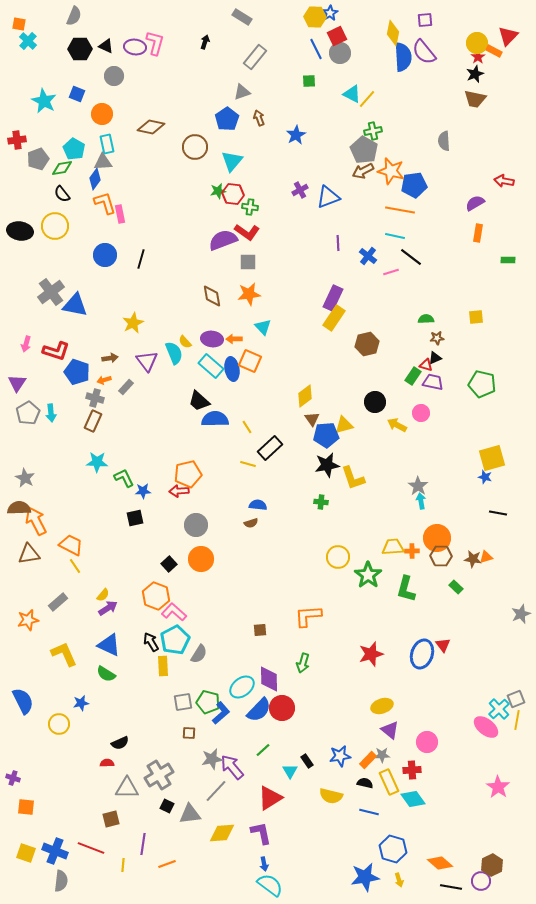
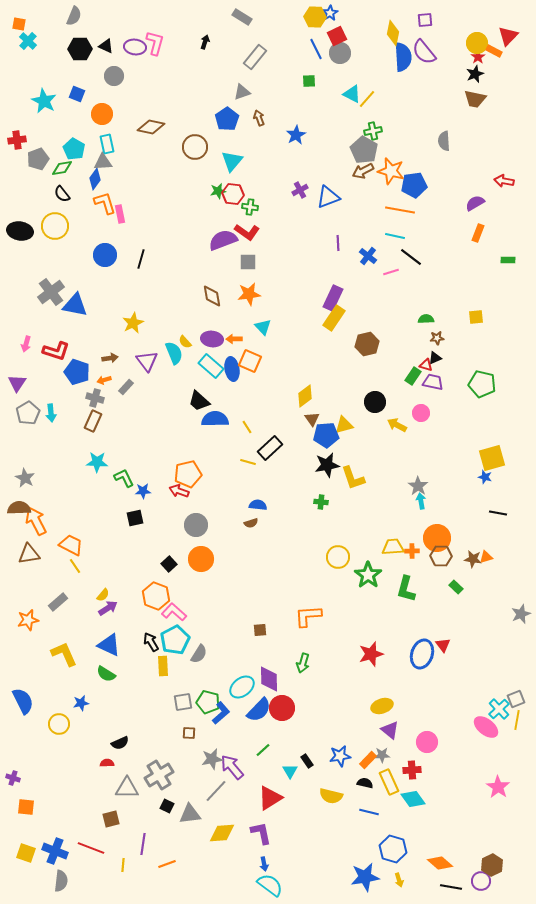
orange rectangle at (478, 233): rotated 12 degrees clockwise
yellow line at (248, 464): moved 2 px up
red arrow at (179, 491): rotated 24 degrees clockwise
